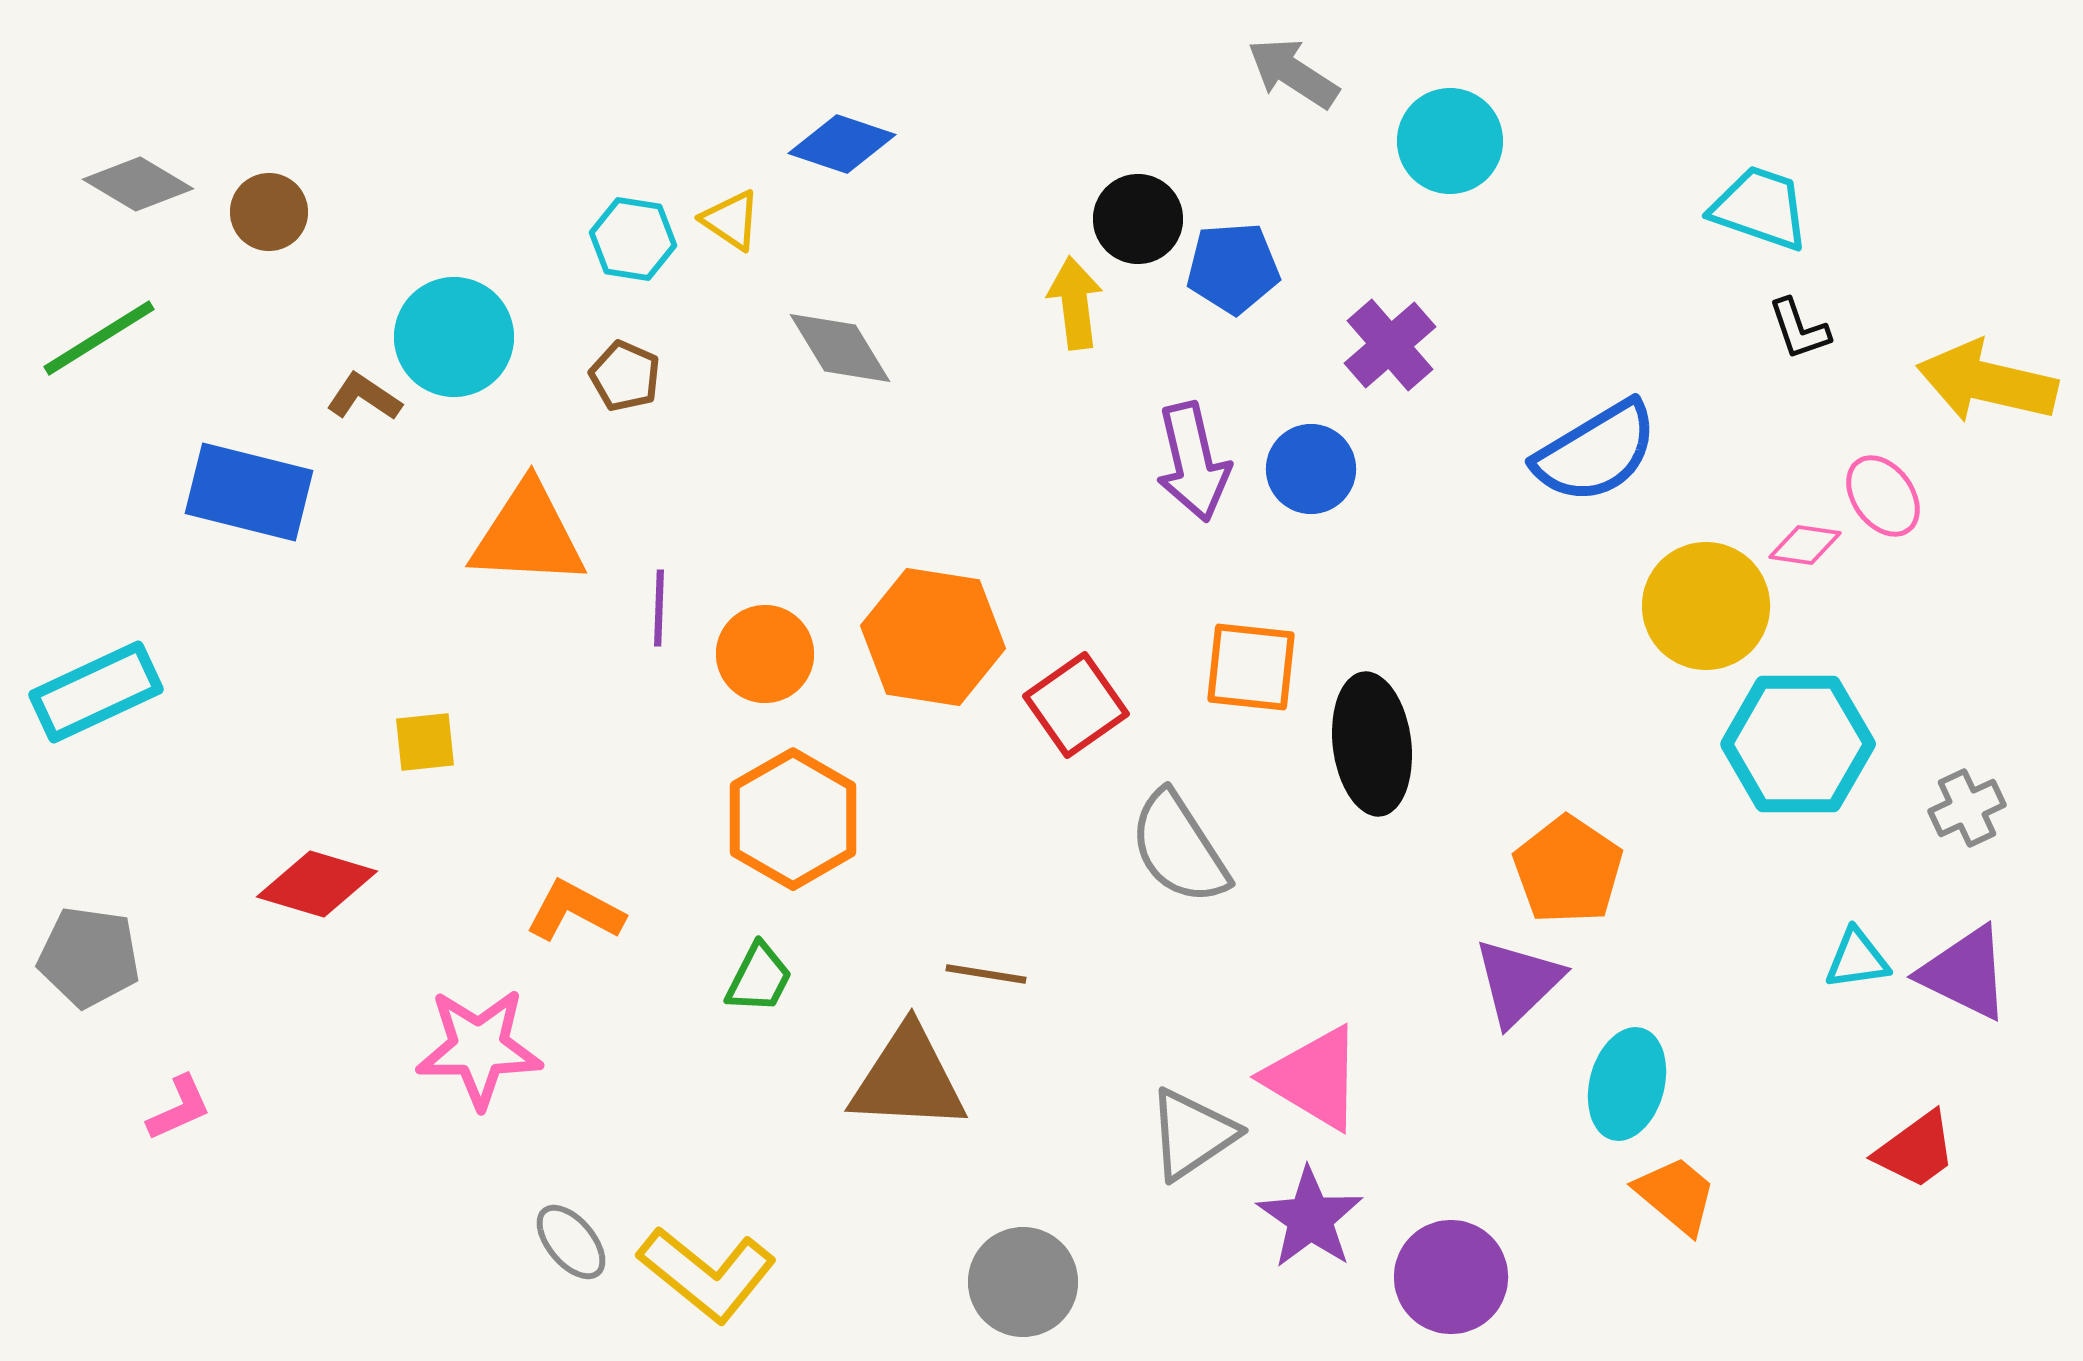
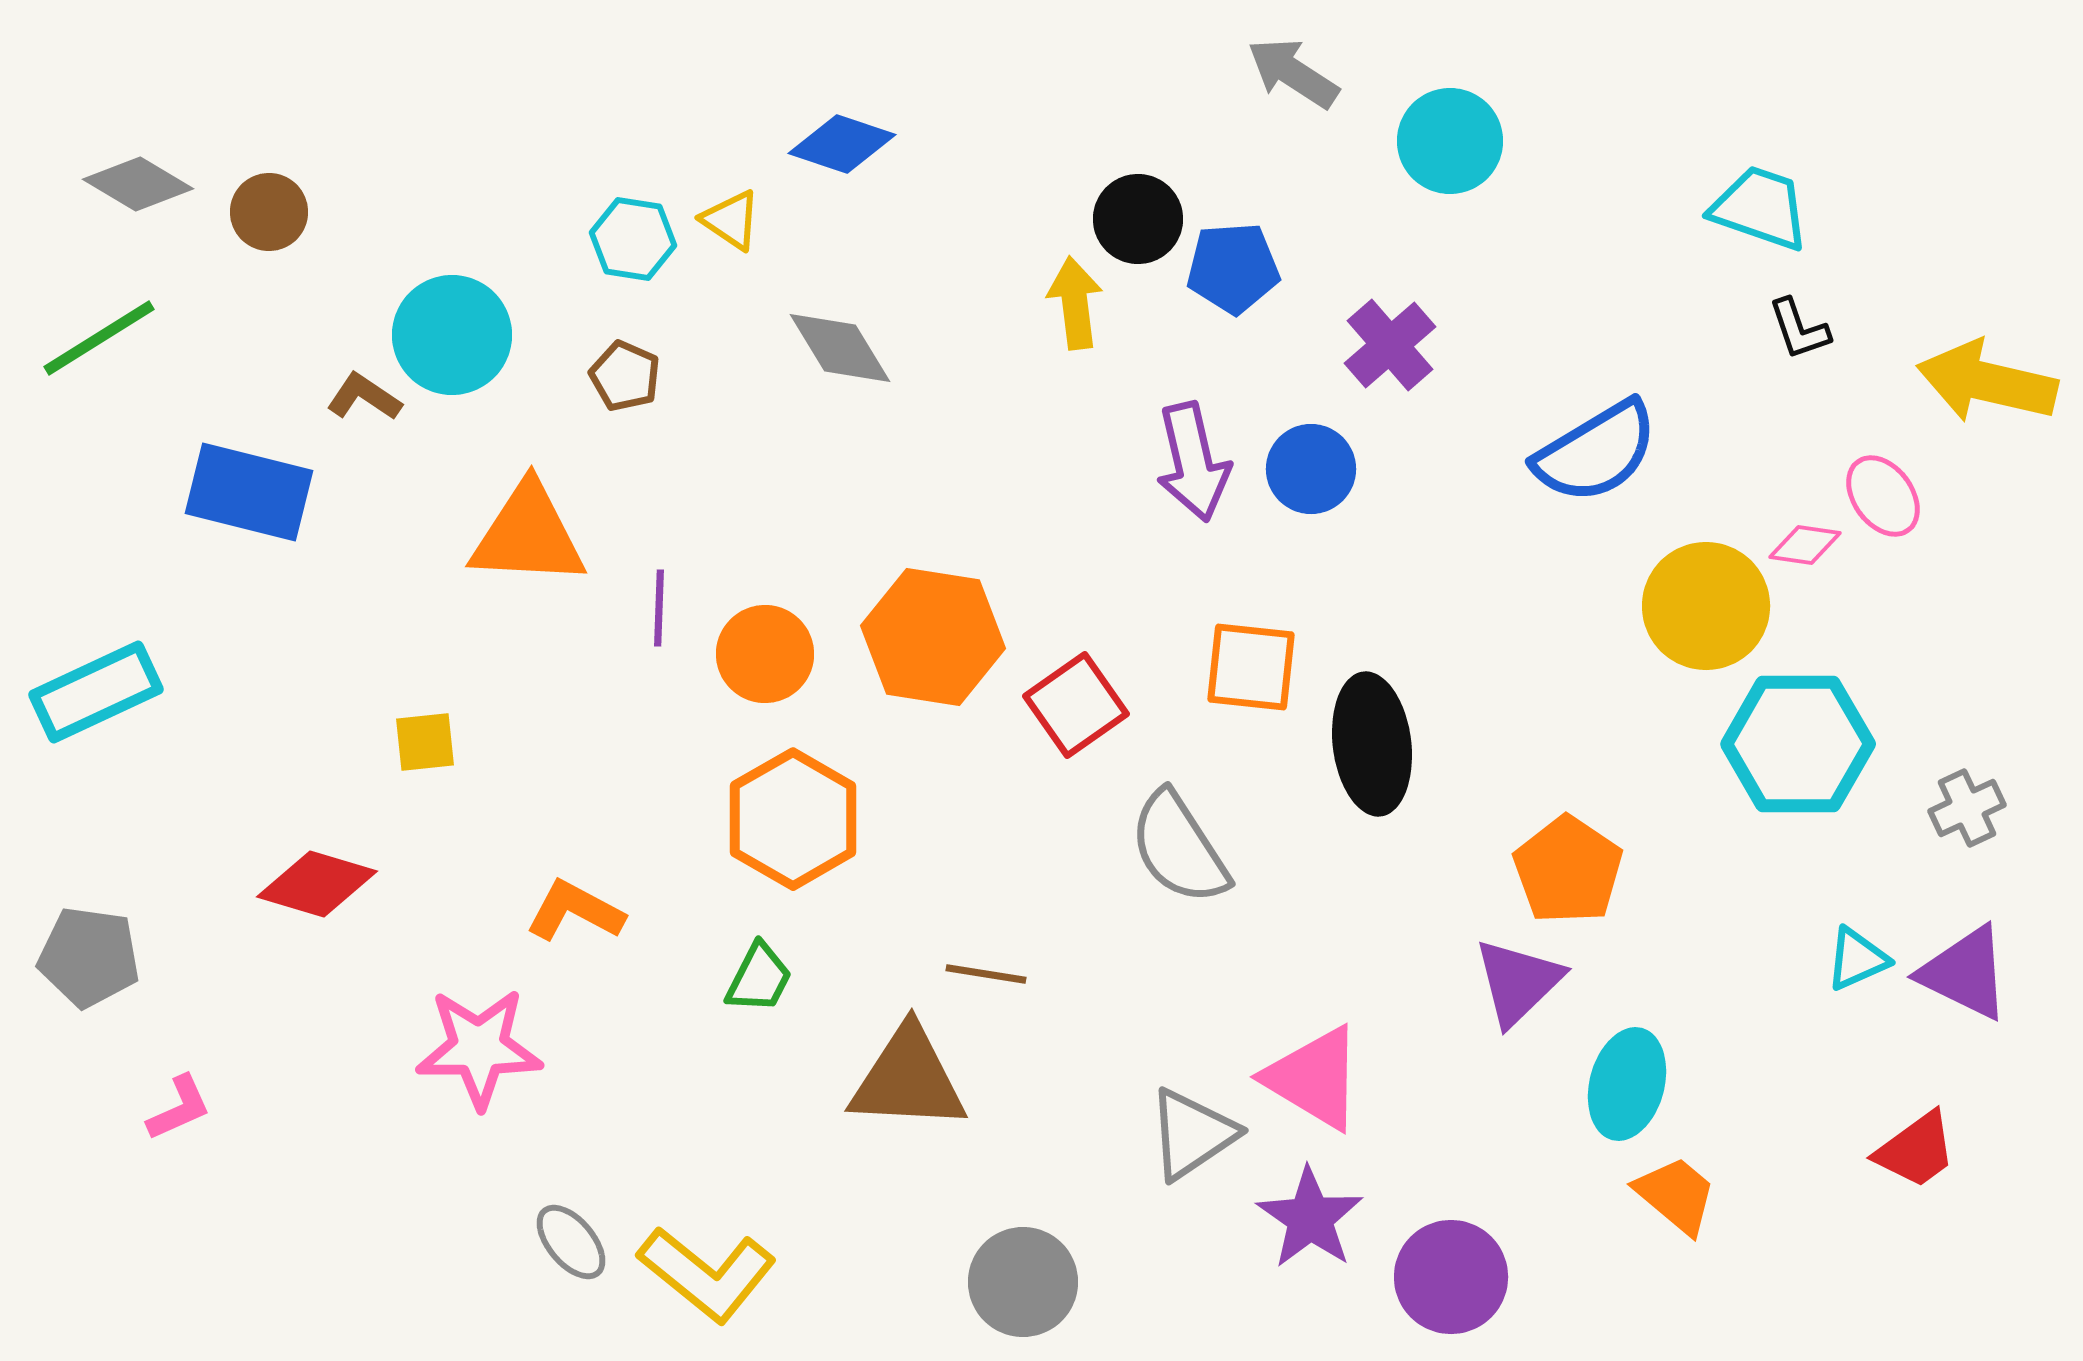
cyan circle at (454, 337): moved 2 px left, 2 px up
cyan triangle at (1857, 959): rotated 16 degrees counterclockwise
